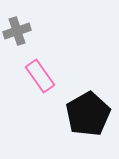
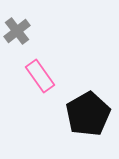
gray cross: rotated 20 degrees counterclockwise
